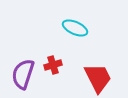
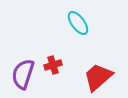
cyan ellipse: moved 3 px right, 5 px up; rotated 30 degrees clockwise
red trapezoid: moved 1 px up; rotated 104 degrees counterclockwise
